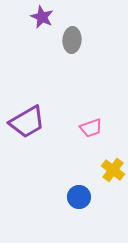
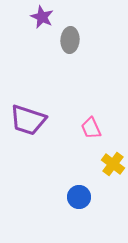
gray ellipse: moved 2 px left
purple trapezoid: moved 1 px right, 2 px up; rotated 48 degrees clockwise
pink trapezoid: rotated 85 degrees clockwise
yellow cross: moved 6 px up
